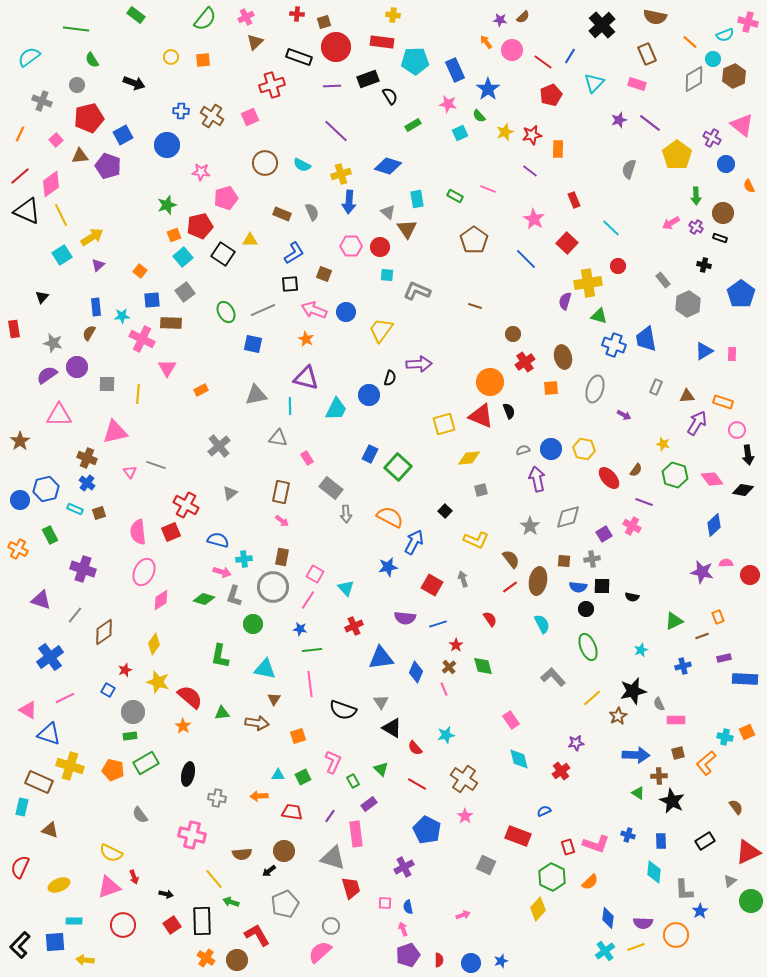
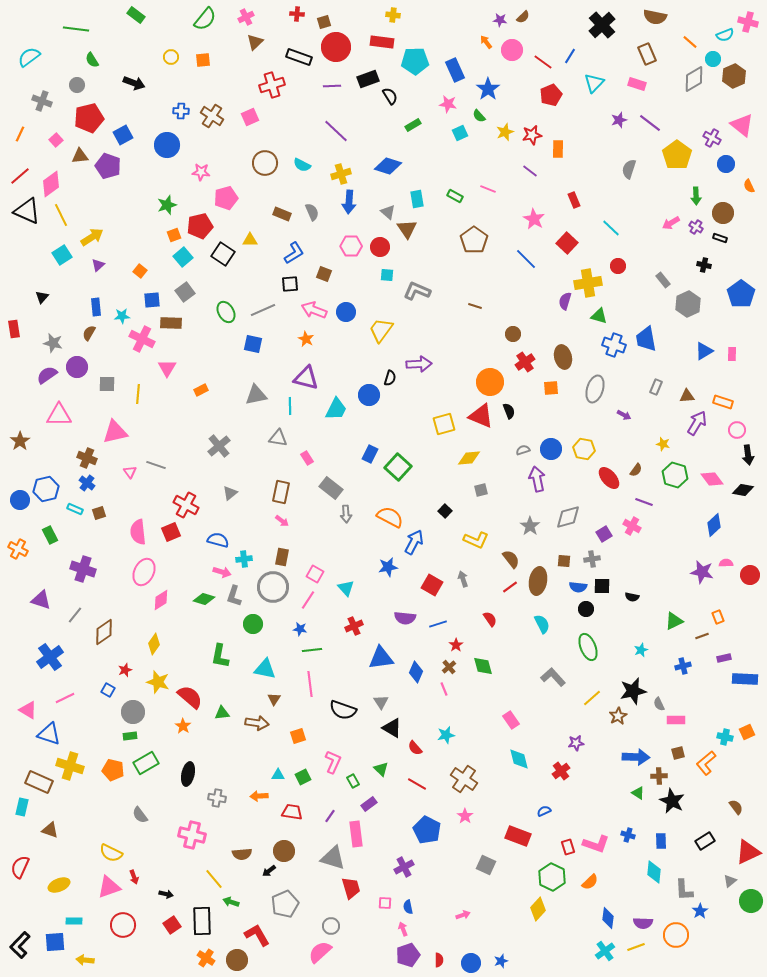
blue arrow at (636, 755): moved 2 px down
